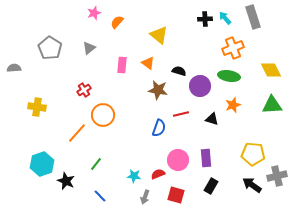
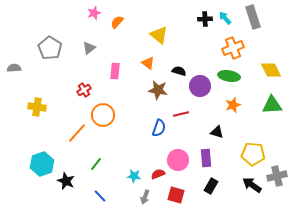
pink rectangle: moved 7 px left, 6 px down
black triangle: moved 5 px right, 13 px down
